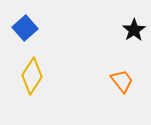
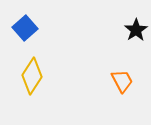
black star: moved 2 px right
orange trapezoid: rotated 10 degrees clockwise
